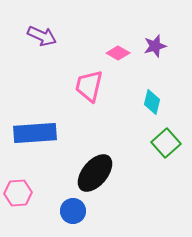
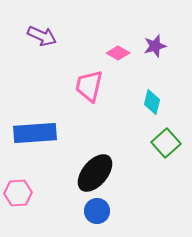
blue circle: moved 24 px right
